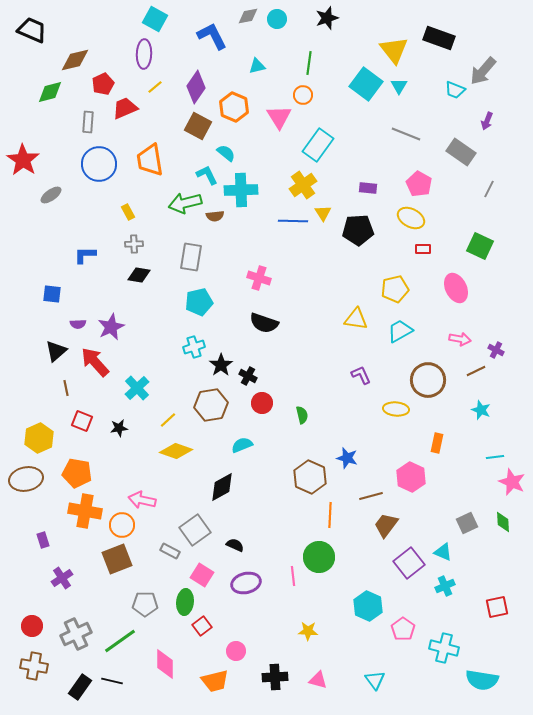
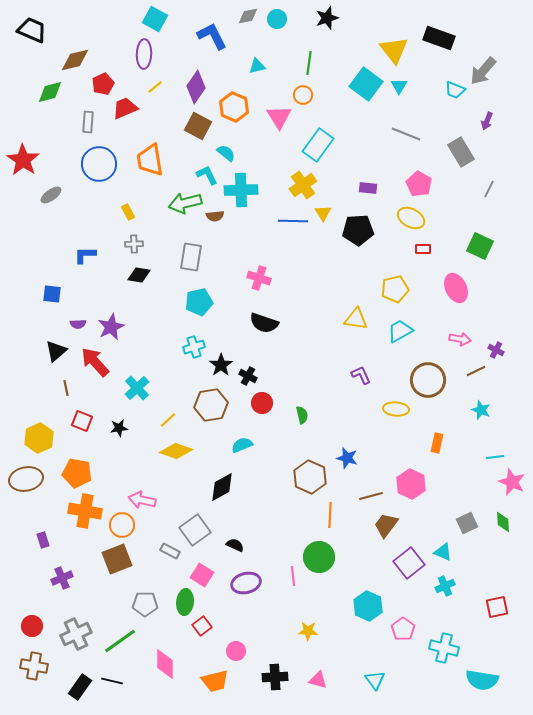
gray rectangle at (461, 152): rotated 24 degrees clockwise
pink hexagon at (411, 477): moved 7 px down
purple cross at (62, 578): rotated 10 degrees clockwise
